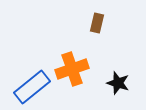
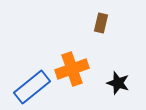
brown rectangle: moved 4 px right
